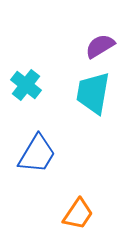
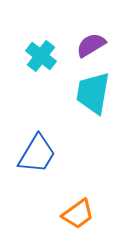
purple semicircle: moved 9 px left, 1 px up
cyan cross: moved 15 px right, 29 px up
orange trapezoid: rotated 20 degrees clockwise
